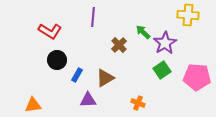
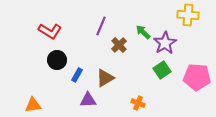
purple line: moved 8 px right, 9 px down; rotated 18 degrees clockwise
